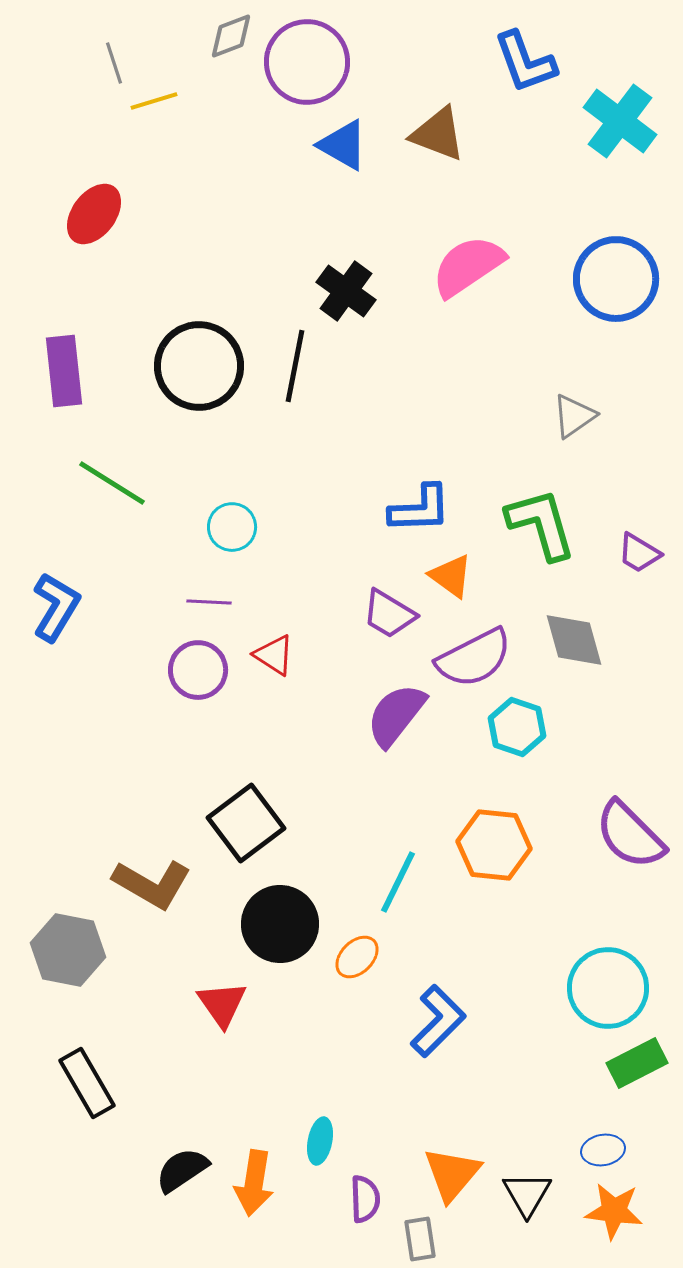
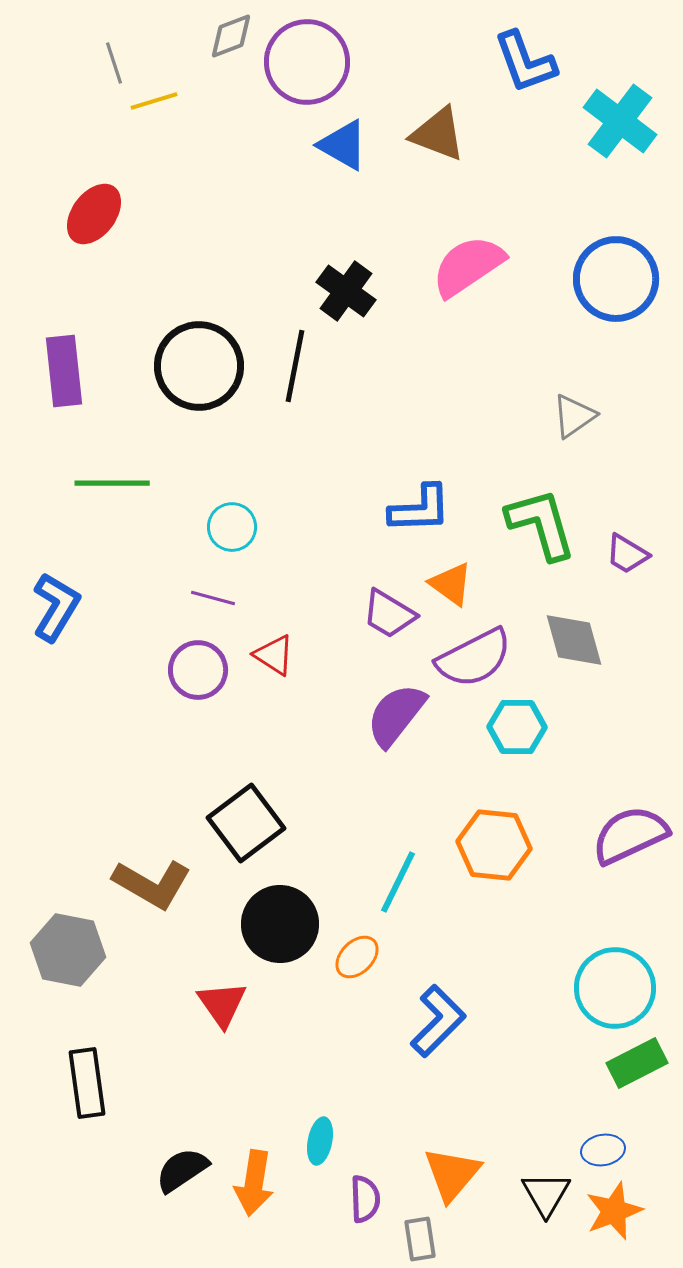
green line at (112, 483): rotated 32 degrees counterclockwise
purple trapezoid at (639, 553): moved 12 px left, 1 px down
orange triangle at (451, 576): moved 8 px down
purple line at (209, 602): moved 4 px right, 4 px up; rotated 12 degrees clockwise
cyan hexagon at (517, 727): rotated 18 degrees counterclockwise
purple semicircle at (630, 835): rotated 110 degrees clockwise
cyan circle at (608, 988): moved 7 px right
black rectangle at (87, 1083): rotated 22 degrees clockwise
black triangle at (527, 1194): moved 19 px right
orange star at (614, 1211): rotated 28 degrees counterclockwise
